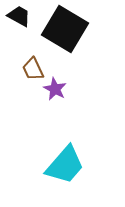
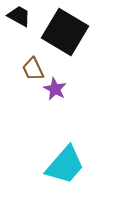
black square: moved 3 px down
